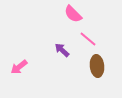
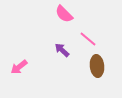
pink semicircle: moved 9 px left
